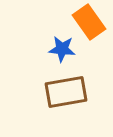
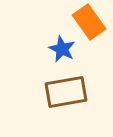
blue star: rotated 20 degrees clockwise
